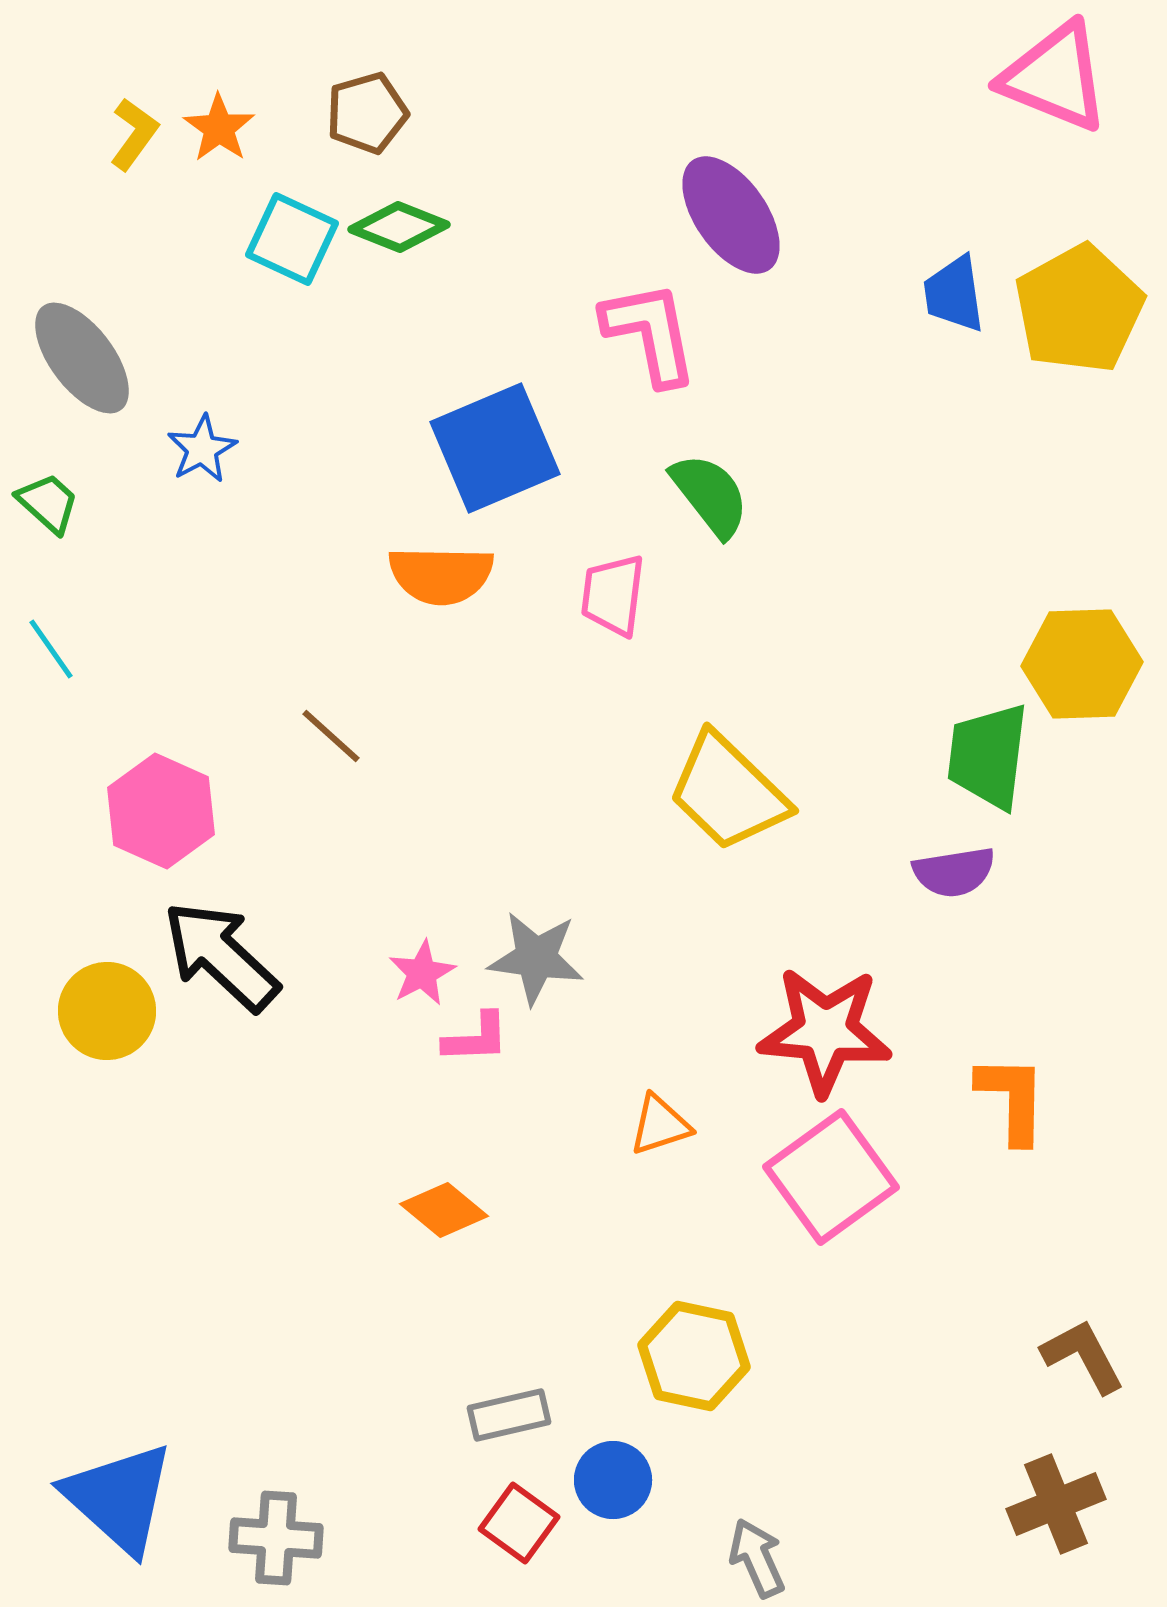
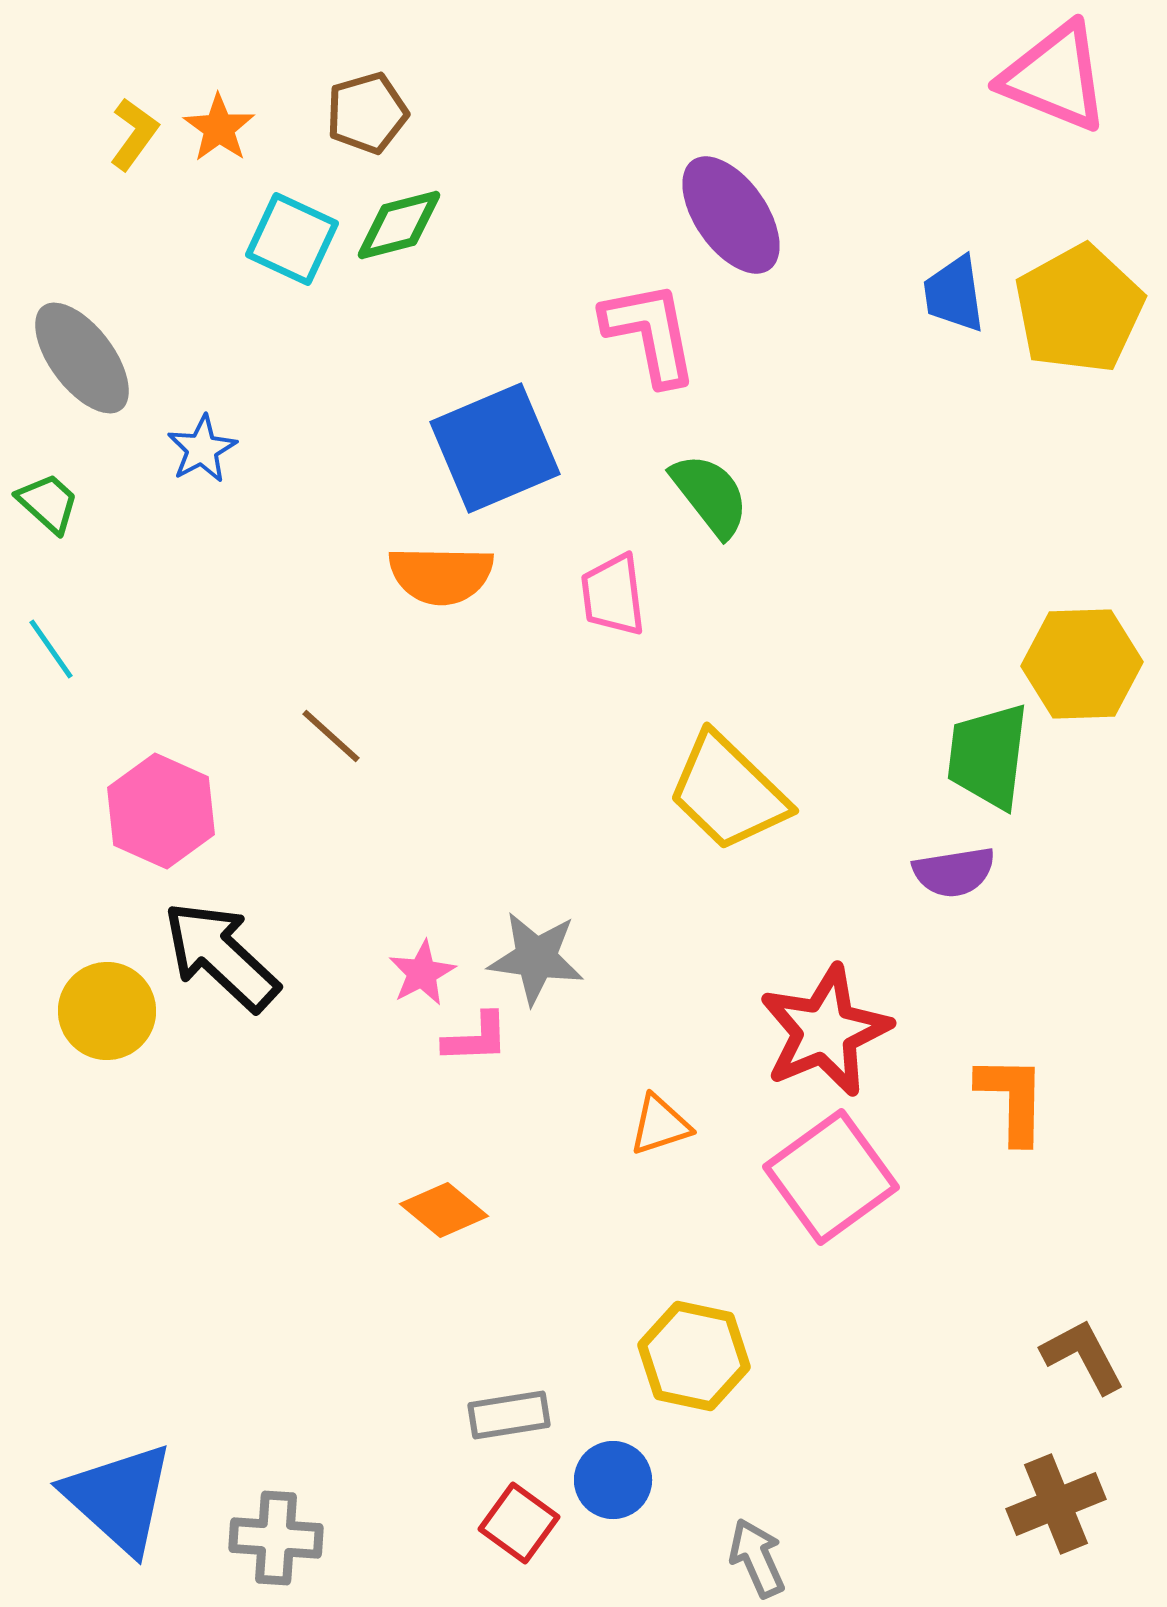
green diamond at (399, 227): moved 2 px up; rotated 36 degrees counterclockwise
pink trapezoid at (613, 595): rotated 14 degrees counterclockwise
red star at (825, 1031): rotated 28 degrees counterclockwise
gray rectangle at (509, 1415): rotated 4 degrees clockwise
